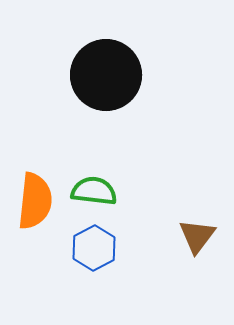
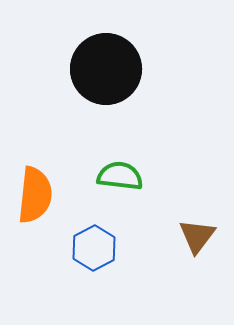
black circle: moved 6 px up
green semicircle: moved 26 px right, 15 px up
orange semicircle: moved 6 px up
